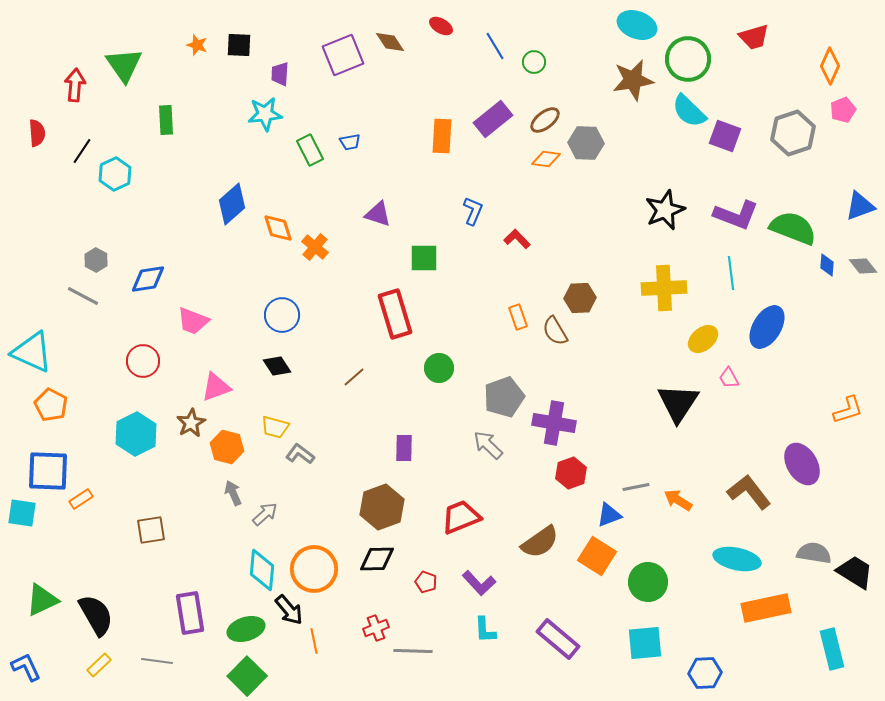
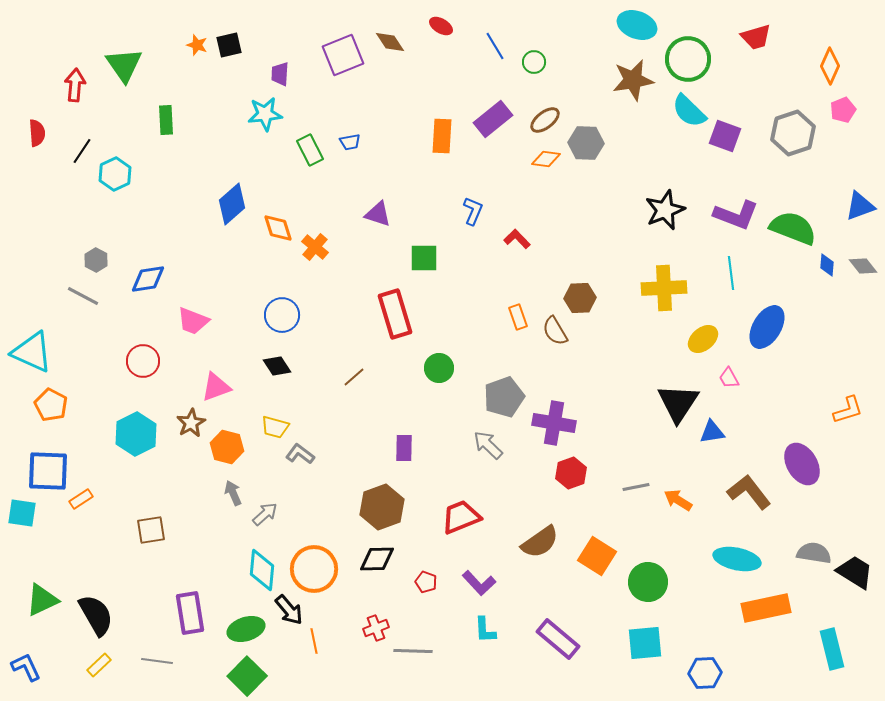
red trapezoid at (754, 37): moved 2 px right
black square at (239, 45): moved 10 px left; rotated 16 degrees counterclockwise
blue triangle at (609, 515): moved 103 px right, 83 px up; rotated 12 degrees clockwise
